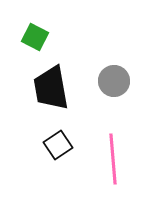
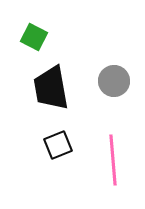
green square: moved 1 px left
black square: rotated 12 degrees clockwise
pink line: moved 1 px down
